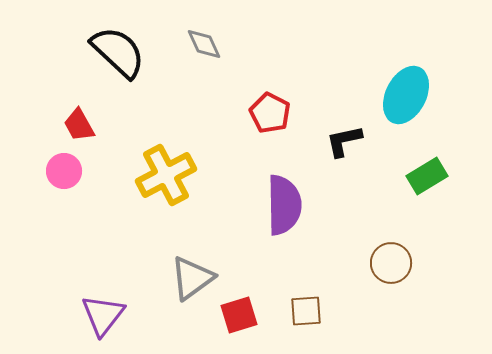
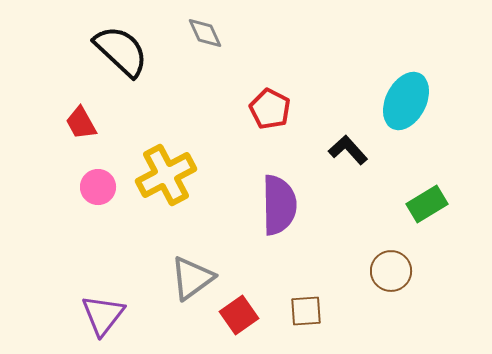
gray diamond: moved 1 px right, 11 px up
black semicircle: moved 3 px right, 1 px up
cyan ellipse: moved 6 px down
red pentagon: moved 4 px up
red trapezoid: moved 2 px right, 2 px up
black L-shape: moved 4 px right, 9 px down; rotated 60 degrees clockwise
pink circle: moved 34 px right, 16 px down
green rectangle: moved 28 px down
purple semicircle: moved 5 px left
brown circle: moved 8 px down
red square: rotated 18 degrees counterclockwise
